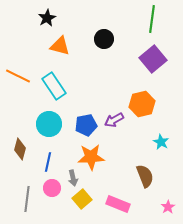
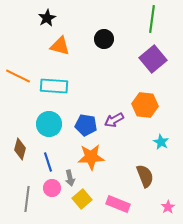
cyan rectangle: rotated 52 degrees counterclockwise
orange hexagon: moved 3 px right, 1 px down; rotated 20 degrees clockwise
blue pentagon: rotated 20 degrees clockwise
blue line: rotated 30 degrees counterclockwise
gray arrow: moved 3 px left
